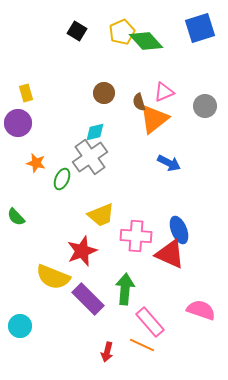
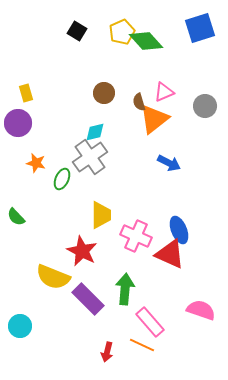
yellow trapezoid: rotated 68 degrees counterclockwise
pink cross: rotated 20 degrees clockwise
red star: rotated 24 degrees counterclockwise
